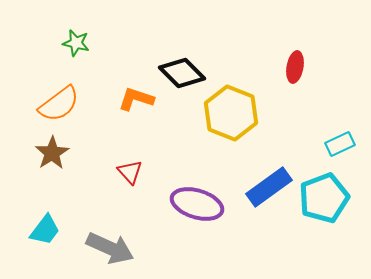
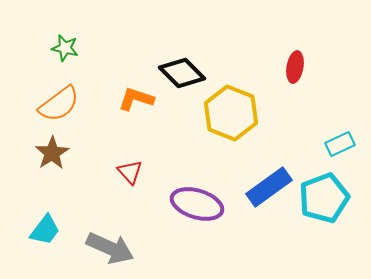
green star: moved 11 px left, 5 px down
